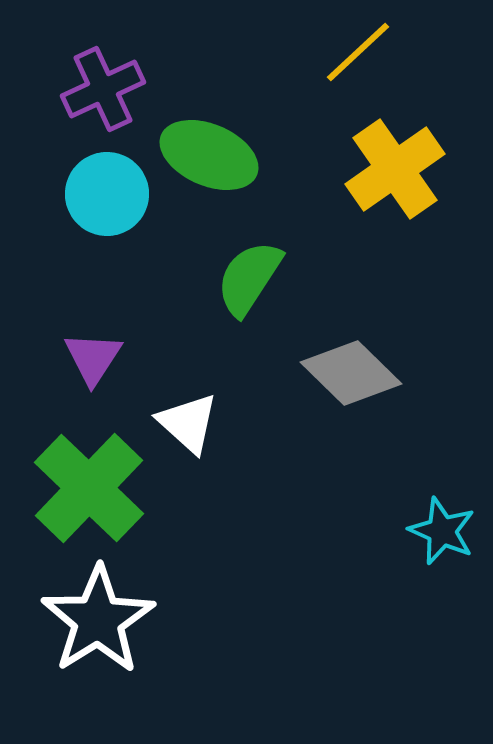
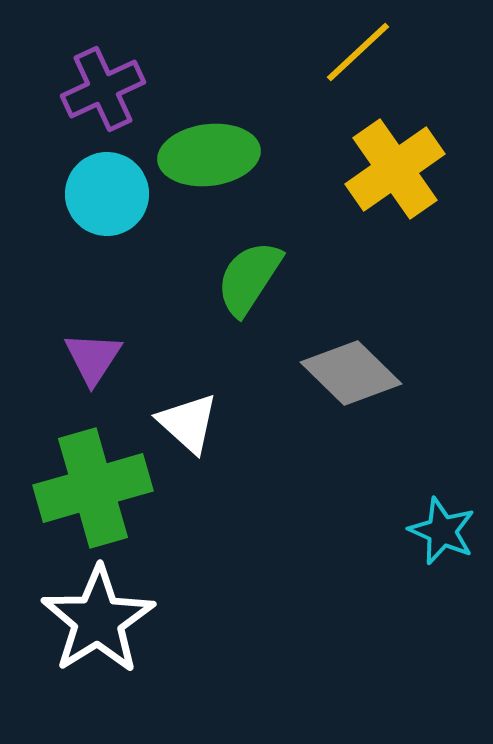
green ellipse: rotated 30 degrees counterclockwise
green cross: moved 4 px right; rotated 30 degrees clockwise
